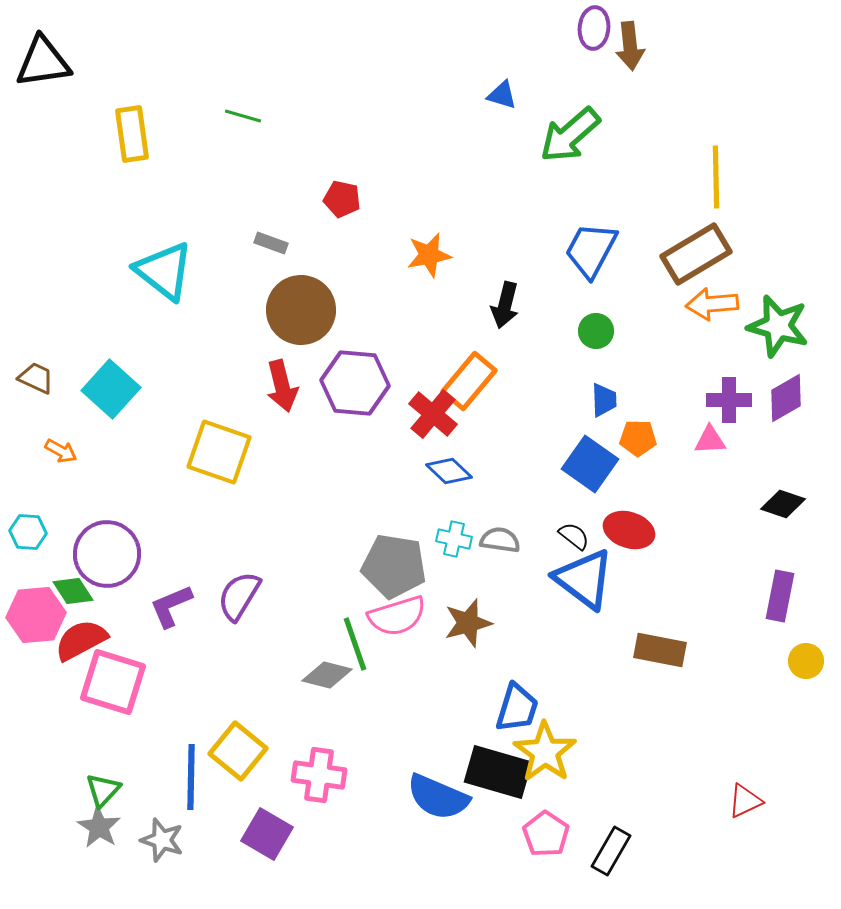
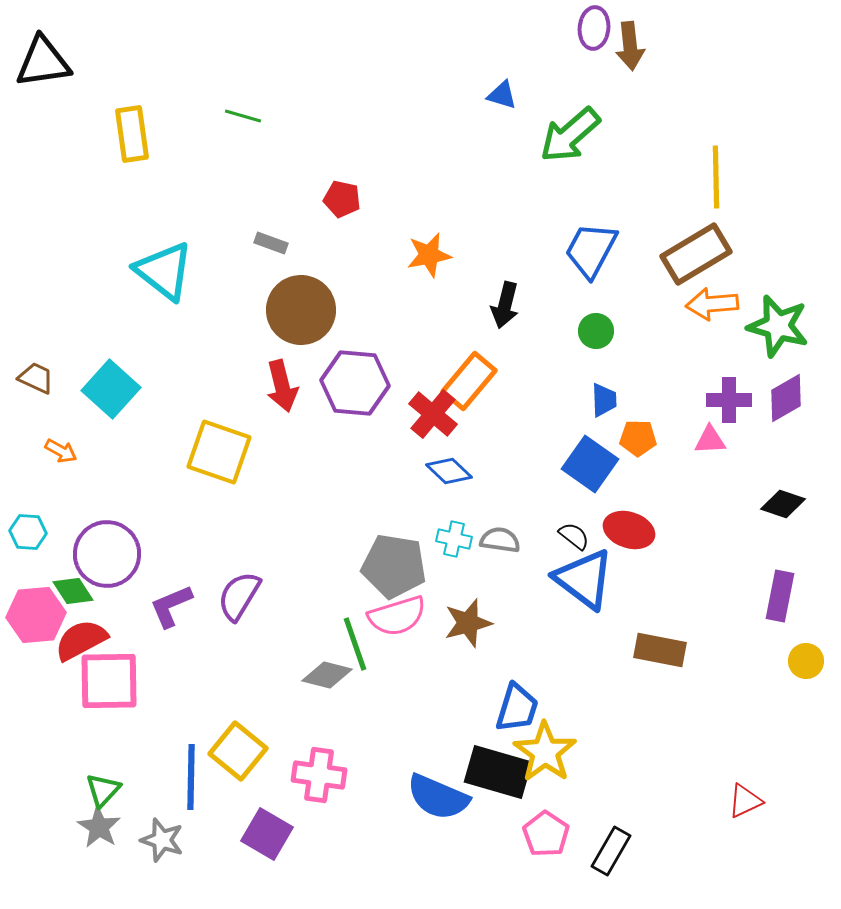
pink square at (113, 682): moved 4 px left, 1 px up; rotated 18 degrees counterclockwise
